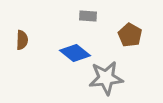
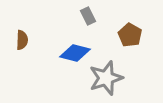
gray rectangle: rotated 60 degrees clockwise
blue diamond: rotated 24 degrees counterclockwise
gray star: rotated 12 degrees counterclockwise
